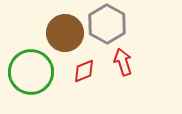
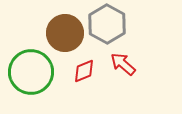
red arrow: moved 2 px down; rotated 32 degrees counterclockwise
